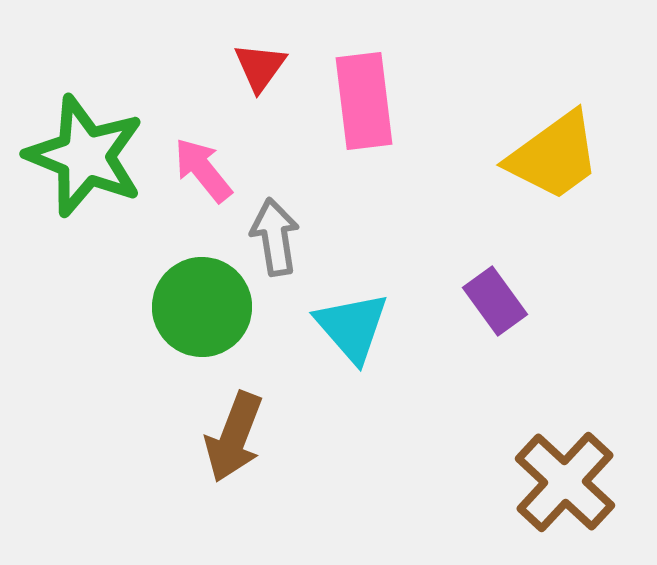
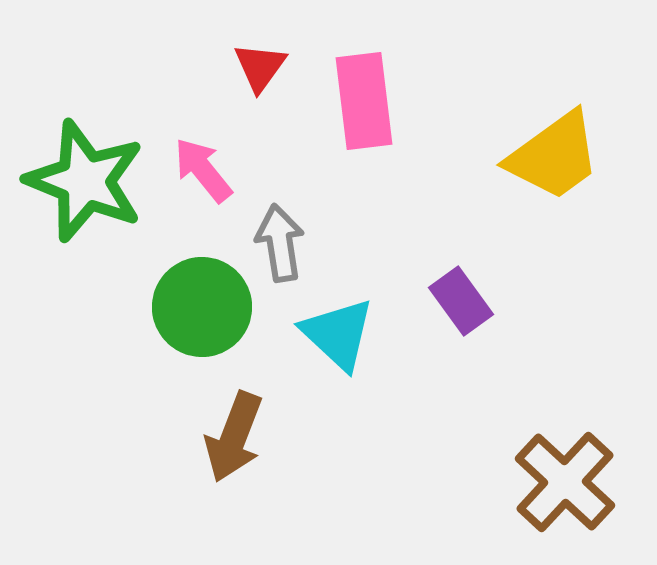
green star: moved 25 px down
gray arrow: moved 5 px right, 6 px down
purple rectangle: moved 34 px left
cyan triangle: moved 14 px left, 7 px down; rotated 6 degrees counterclockwise
